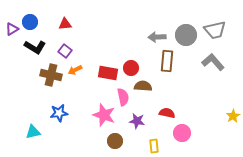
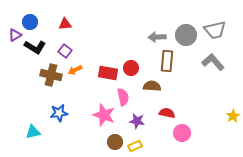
purple triangle: moved 3 px right, 6 px down
brown semicircle: moved 9 px right
brown circle: moved 1 px down
yellow rectangle: moved 19 px left; rotated 72 degrees clockwise
